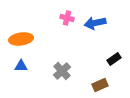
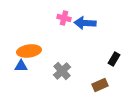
pink cross: moved 3 px left
blue arrow: moved 10 px left; rotated 15 degrees clockwise
orange ellipse: moved 8 px right, 12 px down
black rectangle: rotated 24 degrees counterclockwise
